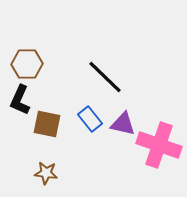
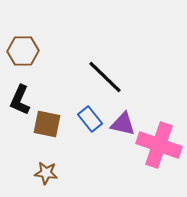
brown hexagon: moved 4 px left, 13 px up
